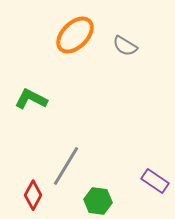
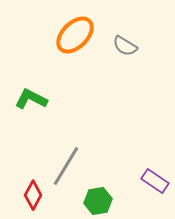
green hexagon: rotated 16 degrees counterclockwise
